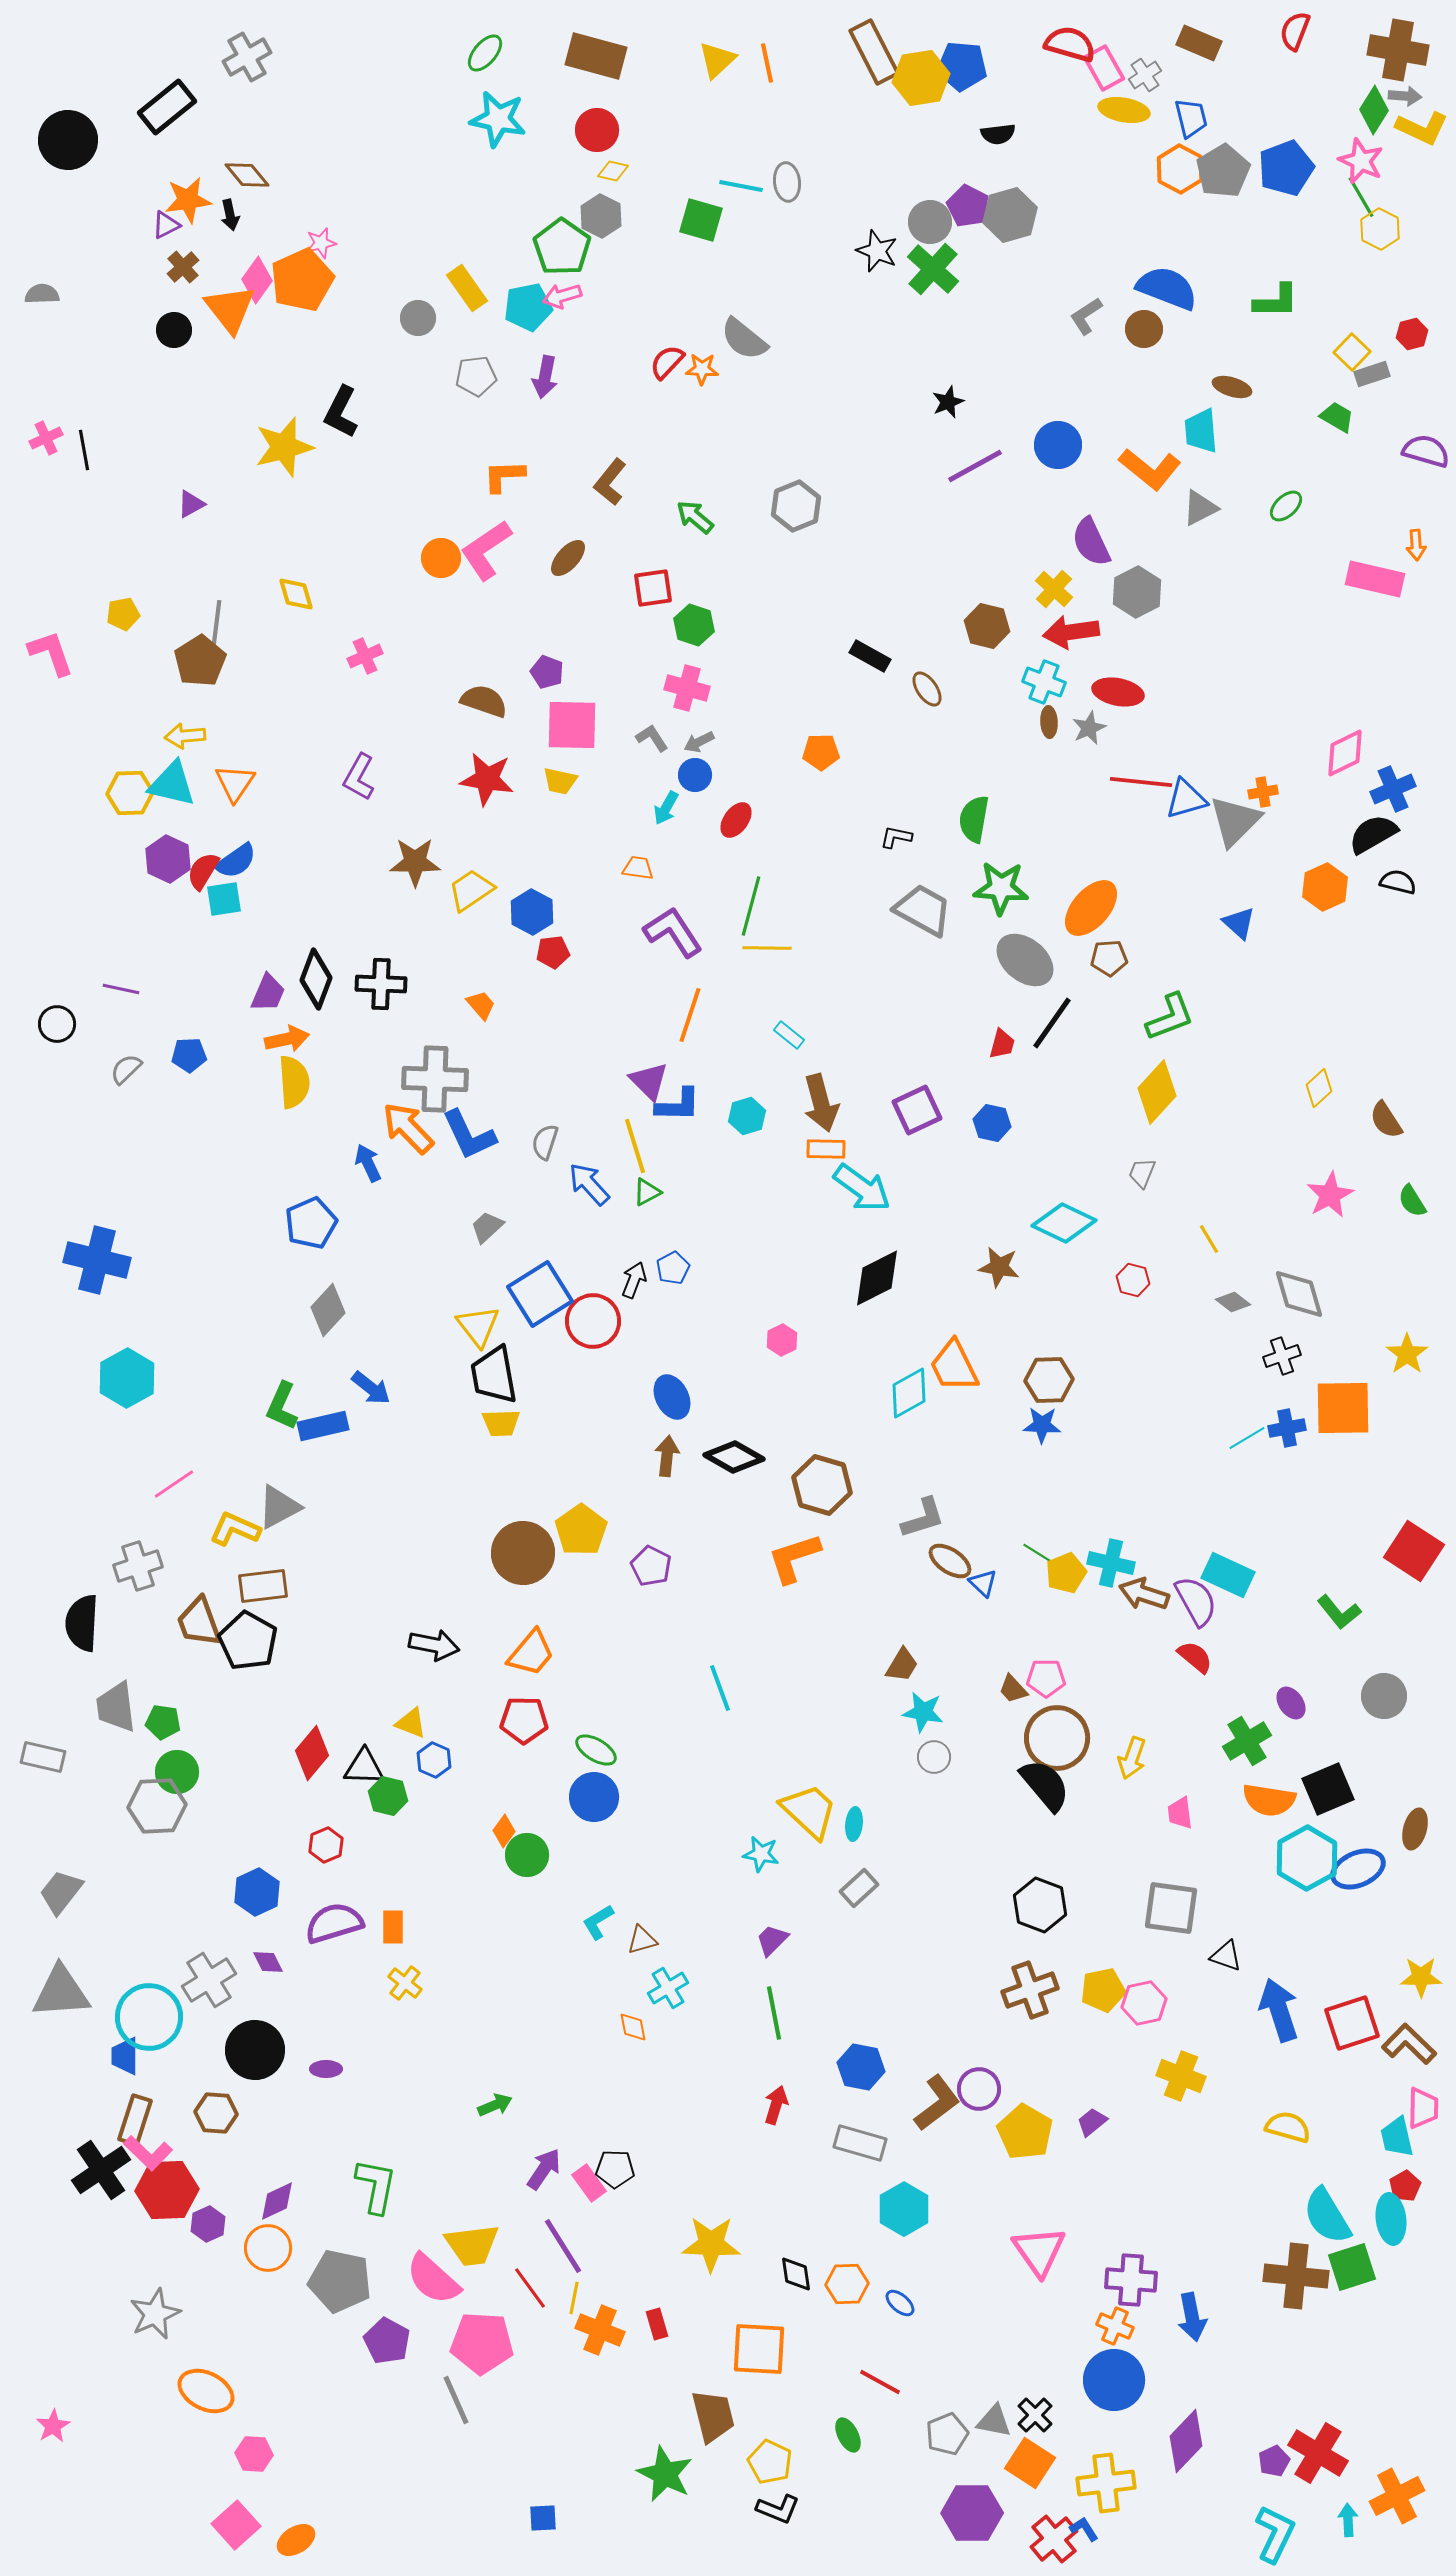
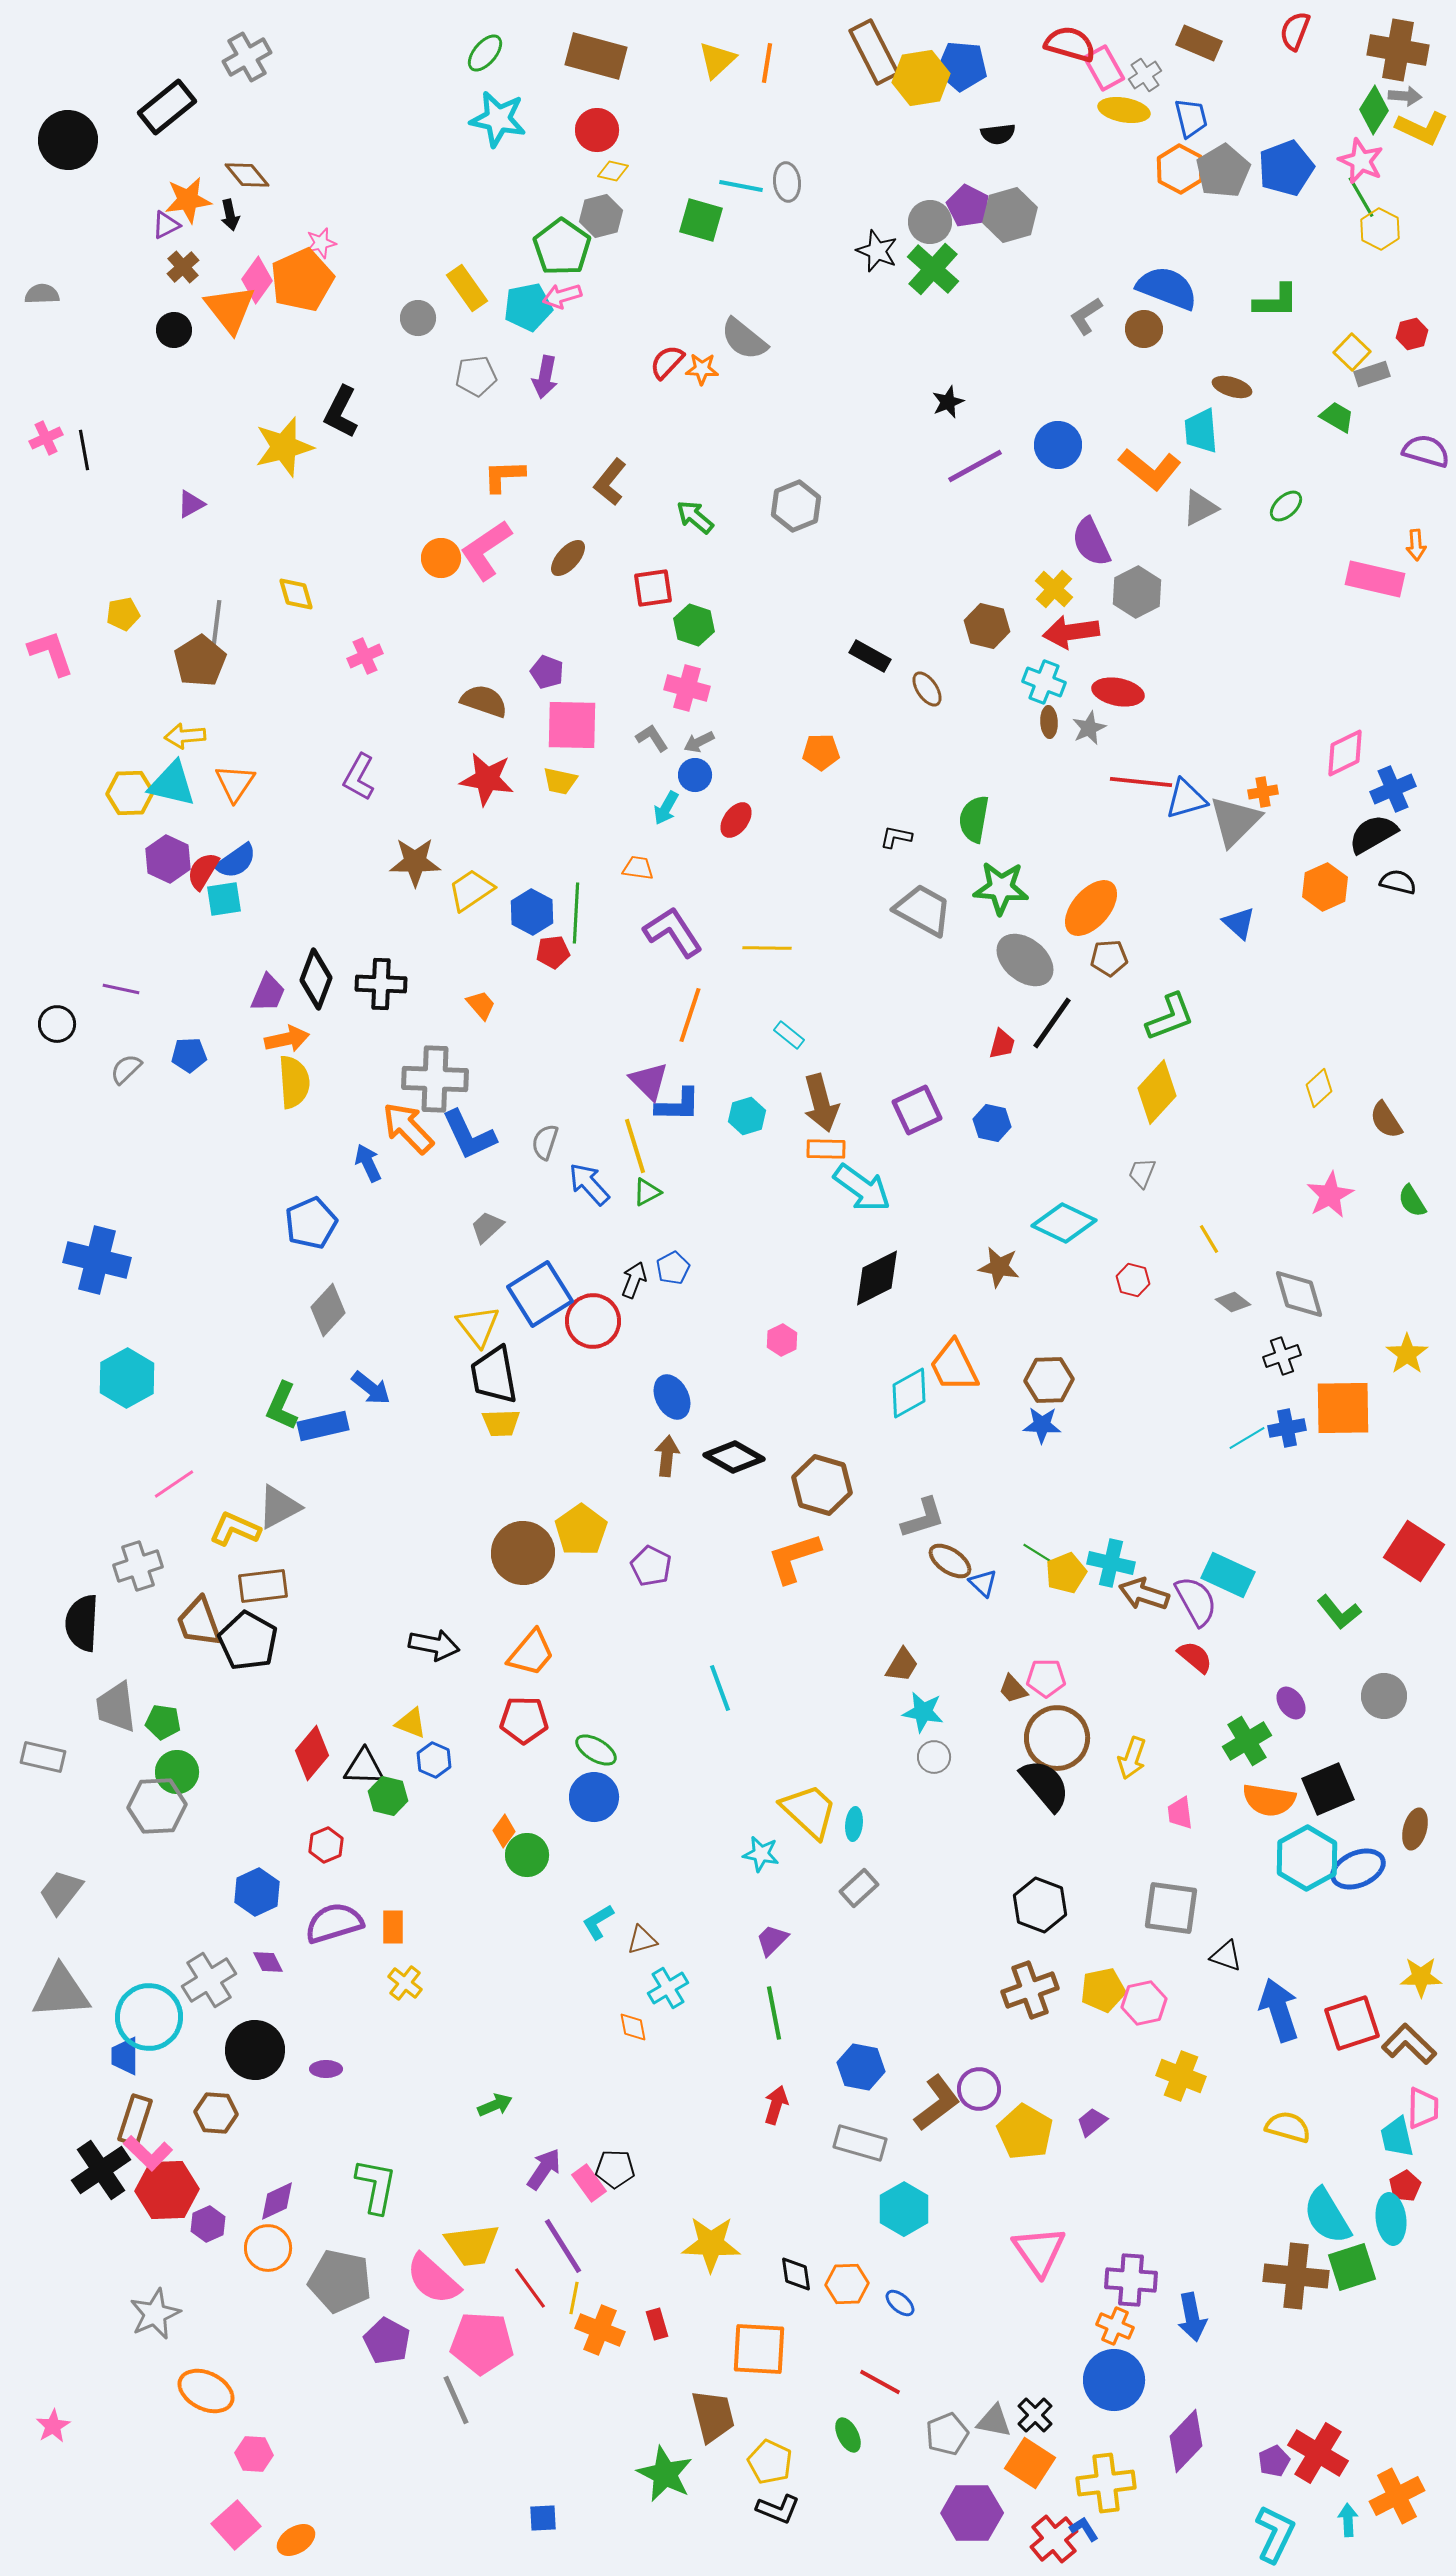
orange line at (767, 63): rotated 21 degrees clockwise
gray hexagon at (601, 216): rotated 18 degrees clockwise
green line at (751, 906): moved 175 px left, 7 px down; rotated 12 degrees counterclockwise
